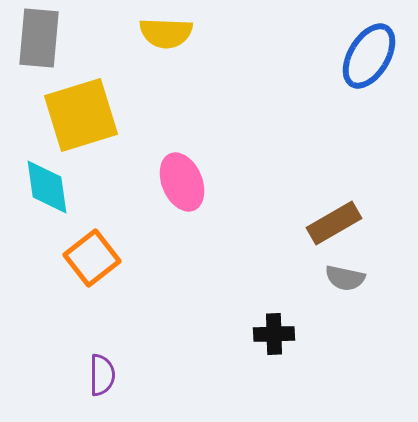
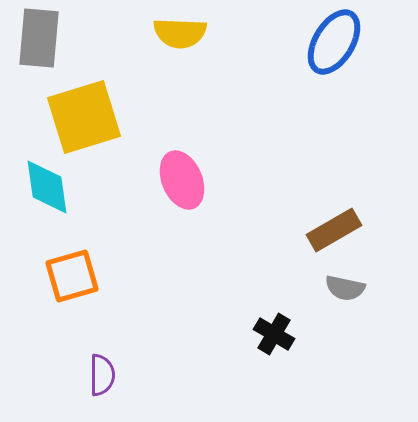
yellow semicircle: moved 14 px right
blue ellipse: moved 35 px left, 14 px up
yellow square: moved 3 px right, 2 px down
pink ellipse: moved 2 px up
brown rectangle: moved 7 px down
orange square: moved 20 px left, 18 px down; rotated 22 degrees clockwise
gray semicircle: moved 10 px down
black cross: rotated 33 degrees clockwise
